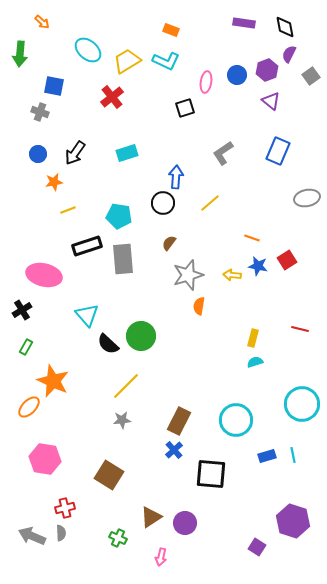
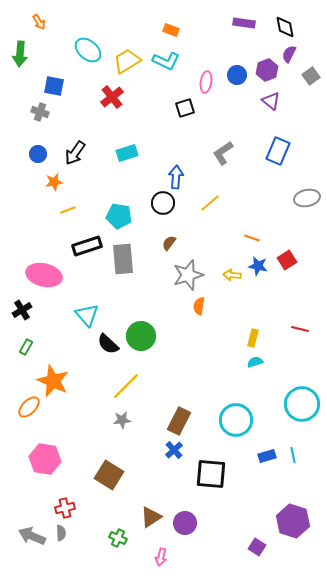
orange arrow at (42, 22): moved 3 px left; rotated 14 degrees clockwise
